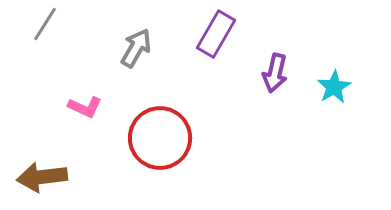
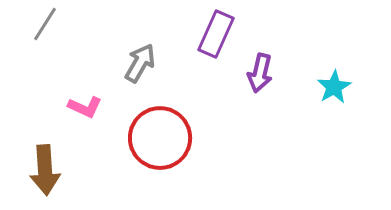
purple rectangle: rotated 6 degrees counterclockwise
gray arrow: moved 4 px right, 15 px down
purple arrow: moved 15 px left
brown arrow: moved 3 px right, 7 px up; rotated 87 degrees counterclockwise
